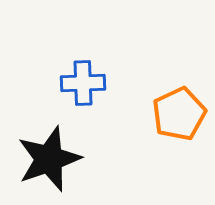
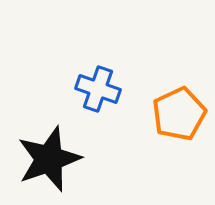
blue cross: moved 15 px right, 6 px down; rotated 21 degrees clockwise
